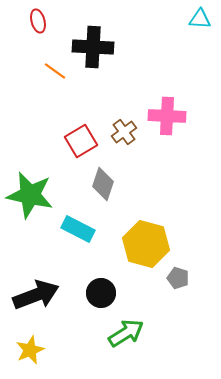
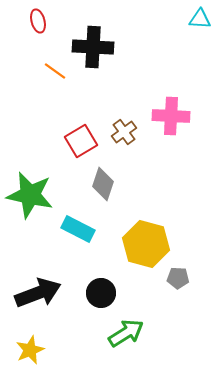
pink cross: moved 4 px right
gray pentagon: rotated 15 degrees counterclockwise
black arrow: moved 2 px right, 2 px up
